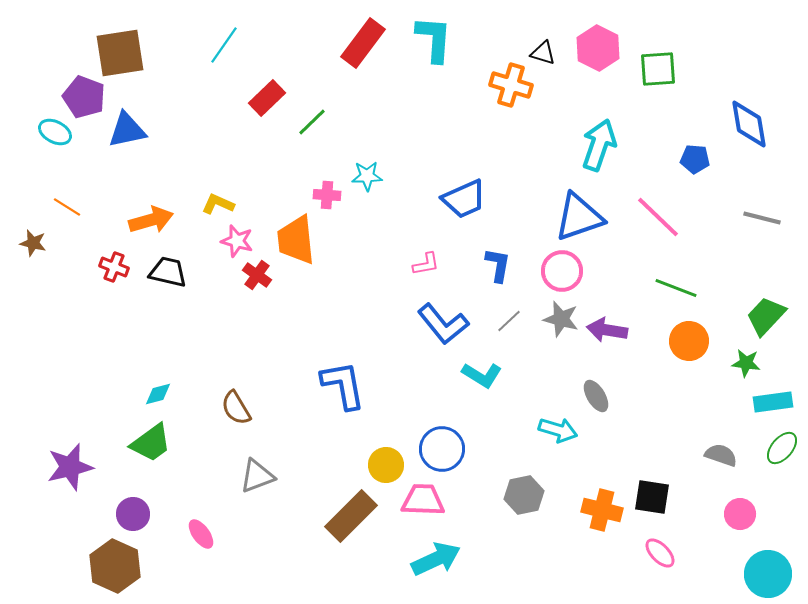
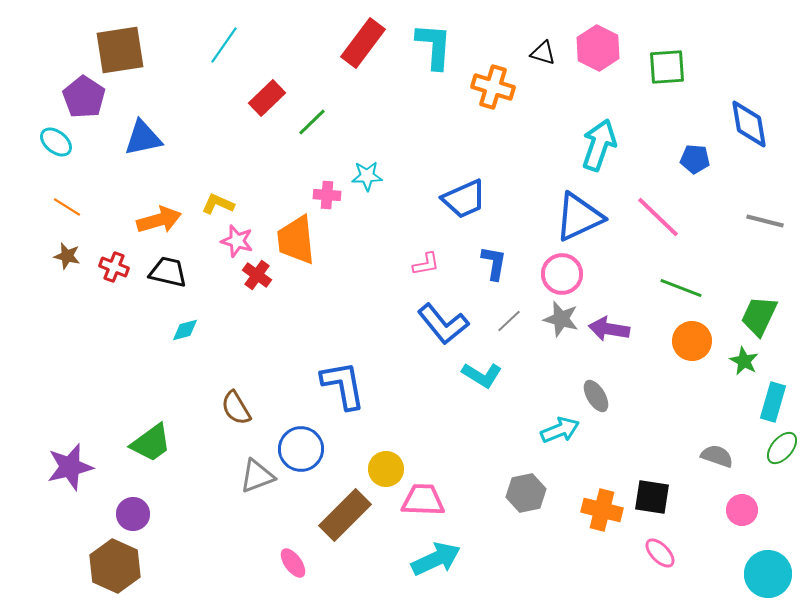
cyan L-shape at (434, 39): moved 7 px down
brown square at (120, 53): moved 3 px up
green square at (658, 69): moved 9 px right, 2 px up
orange cross at (511, 85): moved 18 px left, 2 px down
purple pentagon at (84, 97): rotated 12 degrees clockwise
blue triangle at (127, 130): moved 16 px right, 8 px down
cyan ellipse at (55, 132): moved 1 px right, 10 px down; rotated 12 degrees clockwise
blue triangle at (579, 217): rotated 6 degrees counterclockwise
gray line at (762, 218): moved 3 px right, 3 px down
orange arrow at (151, 220): moved 8 px right
brown star at (33, 243): moved 34 px right, 13 px down
blue L-shape at (498, 265): moved 4 px left, 2 px up
pink circle at (562, 271): moved 3 px down
green line at (676, 288): moved 5 px right
green trapezoid at (766, 316): moved 7 px left; rotated 18 degrees counterclockwise
purple arrow at (607, 330): moved 2 px right, 1 px up
orange circle at (689, 341): moved 3 px right
green star at (746, 363): moved 2 px left, 2 px up; rotated 20 degrees clockwise
cyan diamond at (158, 394): moved 27 px right, 64 px up
cyan rectangle at (773, 402): rotated 66 degrees counterclockwise
cyan arrow at (558, 430): moved 2 px right; rotated 39 degrees counterclockwise
blue circle at (442, 449): moved 141 px left
gray semicircle at (721, 455): moved 4 px left, 1 px down
yellow circle at (386, 465): moved 4 px down
gray hexagon at (524, 495): moved 2 px right, 2 px up
pink circle at (740, 514): moved 2 px right, 4 px up
brown rectangle at (351, 516): moved 6 px left, 1 px up
pink ellipse at (201, 534): moved 92 px right, 29 px down
